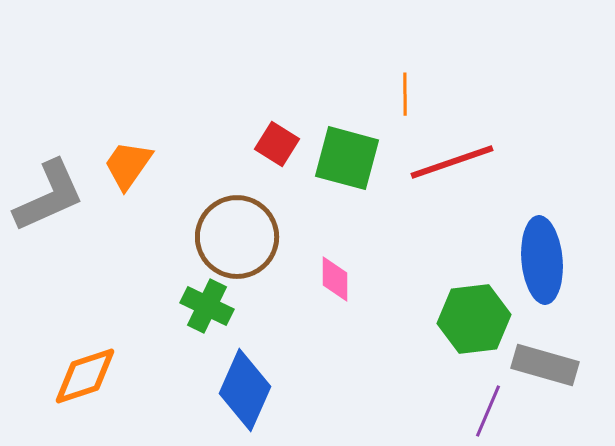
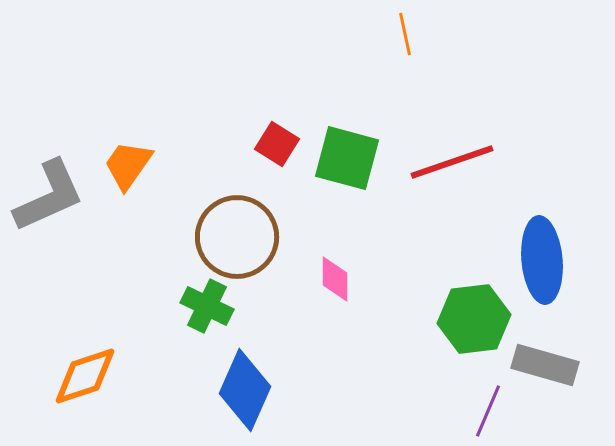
orange line: moved 60 px up; rotated 12 degrees counterclockwise
